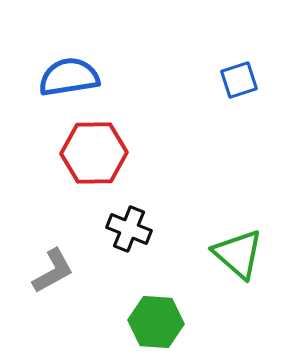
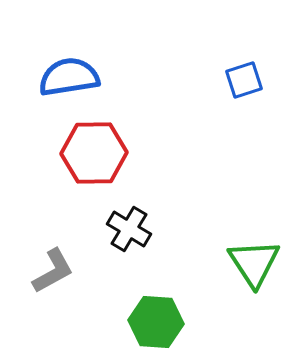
blue square: moved 5 px right
black cross: rotated 9 degrees clockwise
green triangle: moved 16 px right, 9 px down; rotated 16 degrees clockwise
